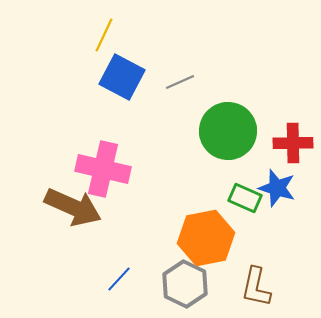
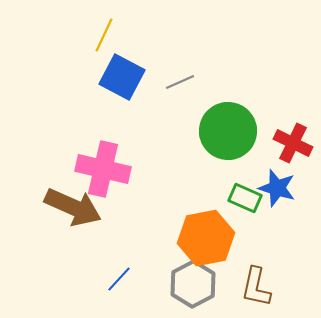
red cross: rotated 27 degrees clockwise
gray hexagon: moved 8 px right; rotated 6 degrees clockwise
